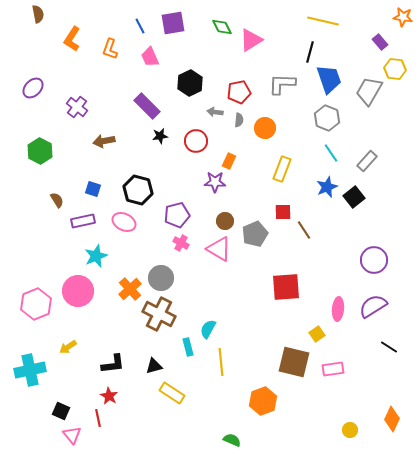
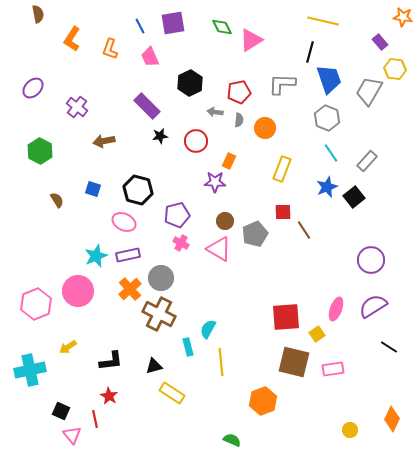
purple rectangle at (83, 221): moved 45 px right, 34 px down
purple circle at (374, 260): moved 3 px left
red square at (286, 287): moved 30 px down
pink ellipse at (338, 309): moved 2 px left; rotated 15 degrees clockwise
black L-shape at (113, 364): moved 2 px left, 3 px up
red line at (98, 418): moved 3 px left, 1 px down
